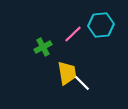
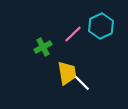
cyan hexagon: moved 1 px down; rotated 20 degrees counterclockwise
